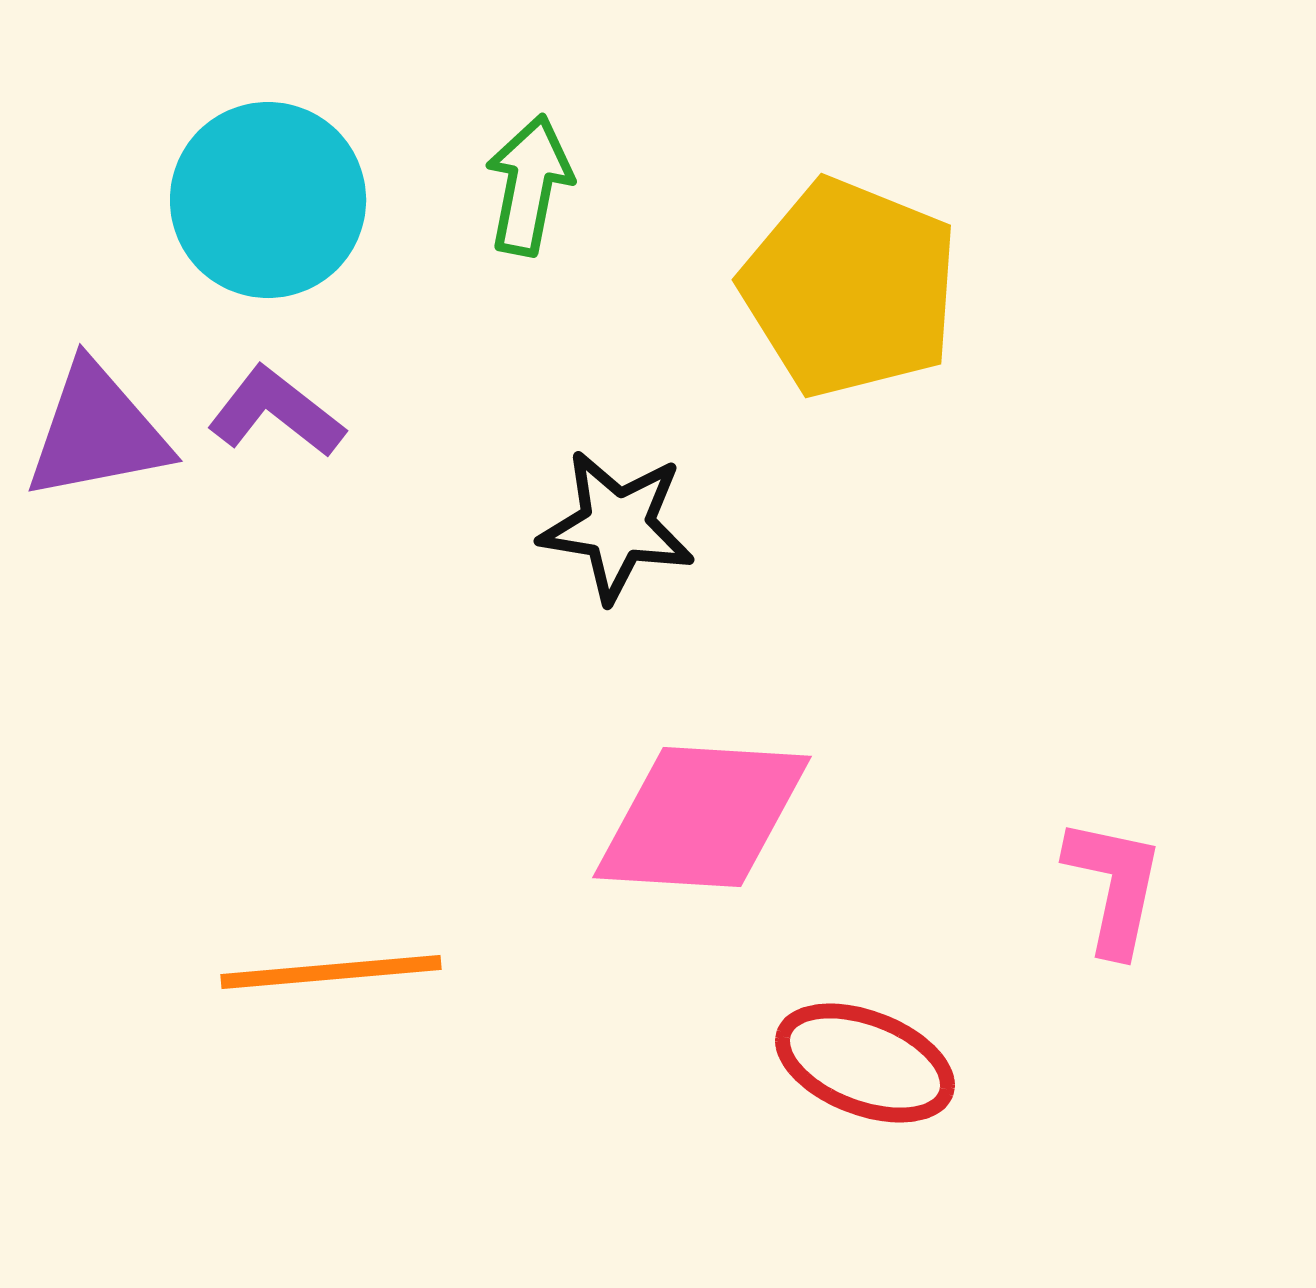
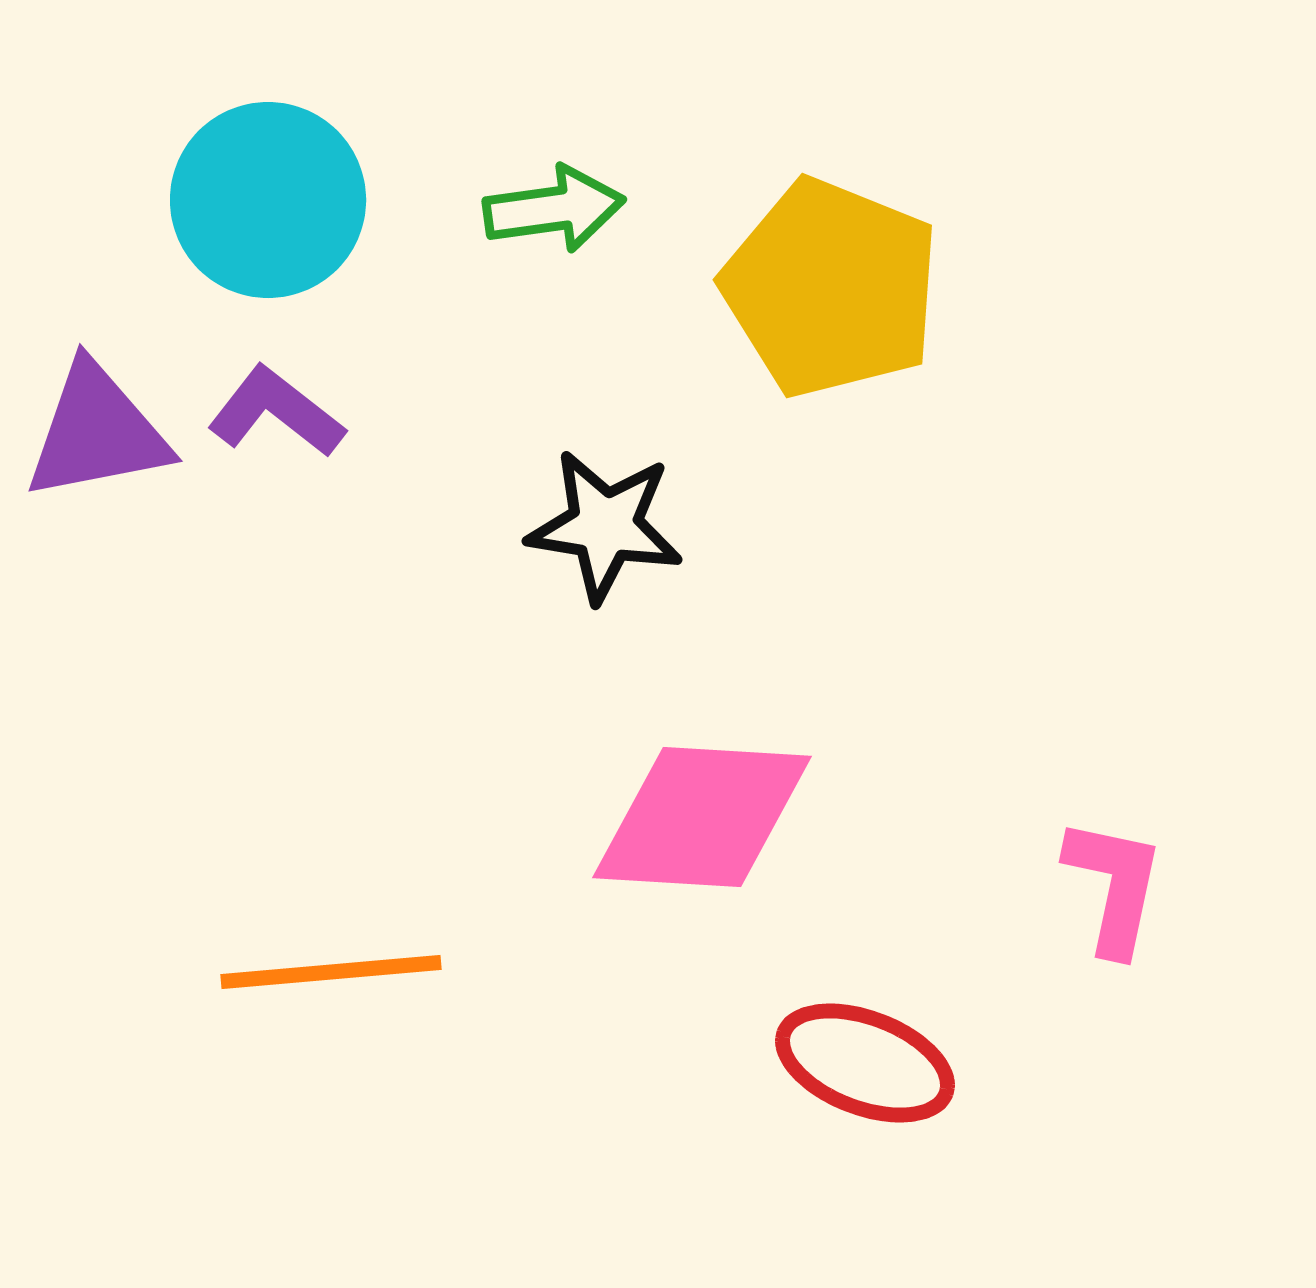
green arrow: moved 25 px right, 24 px down; rotated 71 degrees clockwise
yellow pentagon: moved 19 px left
black star: moved 12 px left
